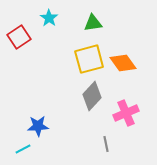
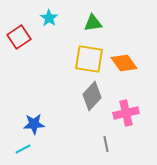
yellow square: rotated 24 degrees clockwise
orange diamond: moved 1 px right
pink cross: rotated 10 degrees clockwise
blue star: moved 4 px left, 2 px up
